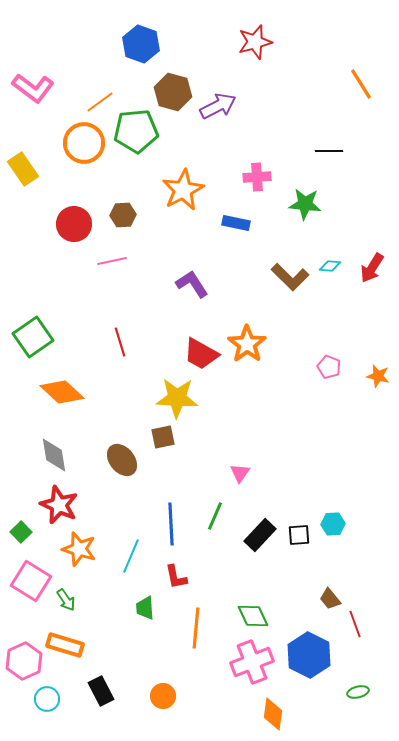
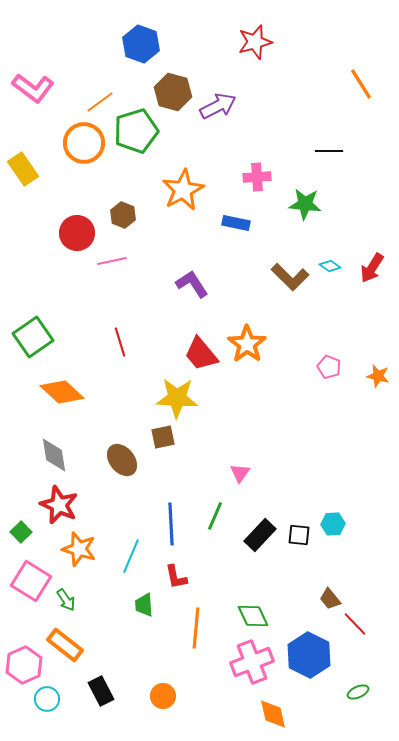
green pentagon at (136, 131): rotated 12 degrees counterclockwise
brown hexagon at (123, 215): rotated 25 degrees clockwise
red circle at (74, 224): moved 3 px right, 9 px down
cyan diamond at (330, 266): rotated 30 degrees clockwise
red trapezoid at (201, 354): rotated 21 degrees clockwise
black square at (299, 535): rotated 10 degrees clockwise
green trapezoid at (145, 608): moved 1 px left, 3 px up
red line at (355, 624): rotated 24 degrees counterclockwise
orange rectangle at (65, 645): rotated 21 degrees clockwise
pink hexagon at (24, 661): moved 4 px down
green ellipse at (358, 692): rotated 10 degrees counterclockwise
orange diamond at (273, 714): rotated 20 degrees counterclockwise
